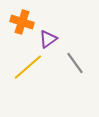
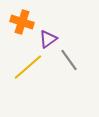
gray line: moved 6 px left, 3 px up
